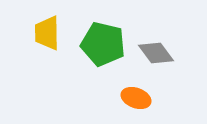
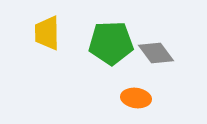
green pentagon: moved 8 px right, 1 px up; rotated 15 degrees counterclockwise
orange ellipse: rotated 12 degrees counterclockwise
